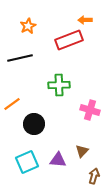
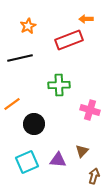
orange arrow: moved 1 px right, 1 px up
